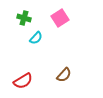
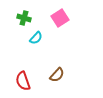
brown semicircle: moved 7 px left
red semicircle: rotated 102 degrees clockwise
